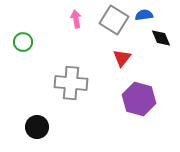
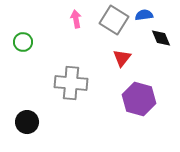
black circle: moved 10 px left, 5 px up
